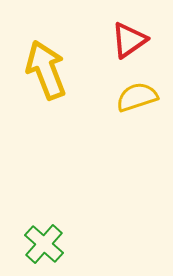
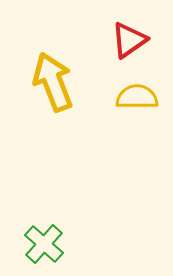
yellow arrow: moved 7 px right, 12 px down
yellow semicircle: rotated 18 degrees clockwise
